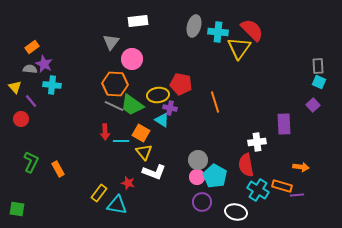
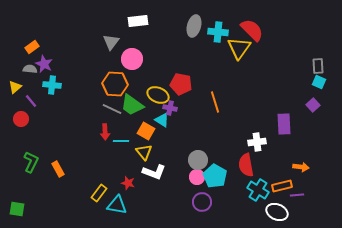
yellow triangle at (15, 87): rotated 32 degrees clockwise
yellow ellipse at (158, 95): rotated 30 degrees clockwise
gray line at (114, 106): moved 2 px left, 3 px down
orange square at (141, 133): moved 5 px right, 2 px up
orange rectangle at (282, 186): rotated 30 degrees counterclockwise
white ellipse at (236, 212): moved 41 px right; rotated 10 degrees clockwise
